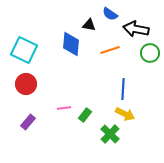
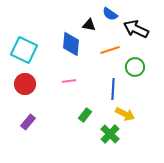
black arrow: rotated 15 degrees clockwise
green circle: moved 15 px left, 14 px down
red circle: moved 1 px left
blue line: moved 10 px left
pink line: moved 5 px right, 27 px up
